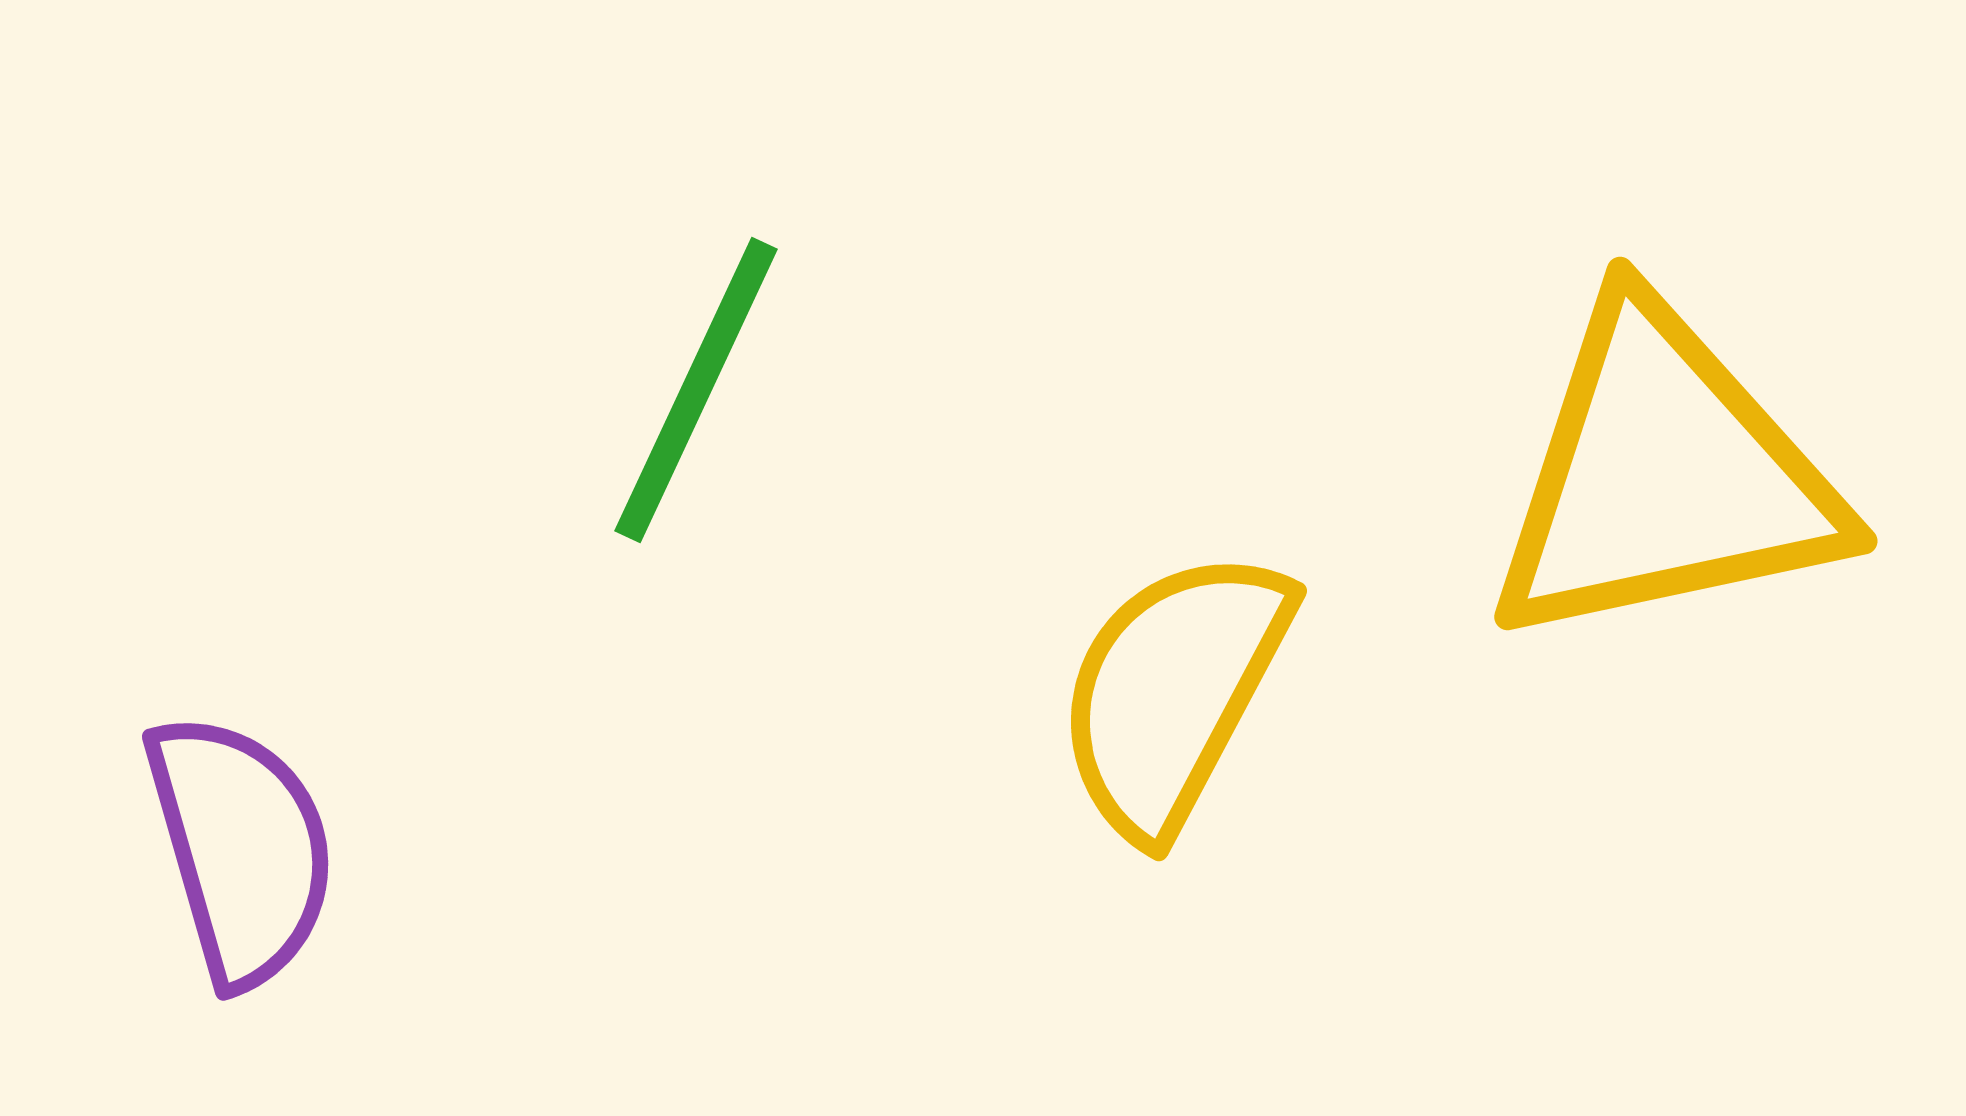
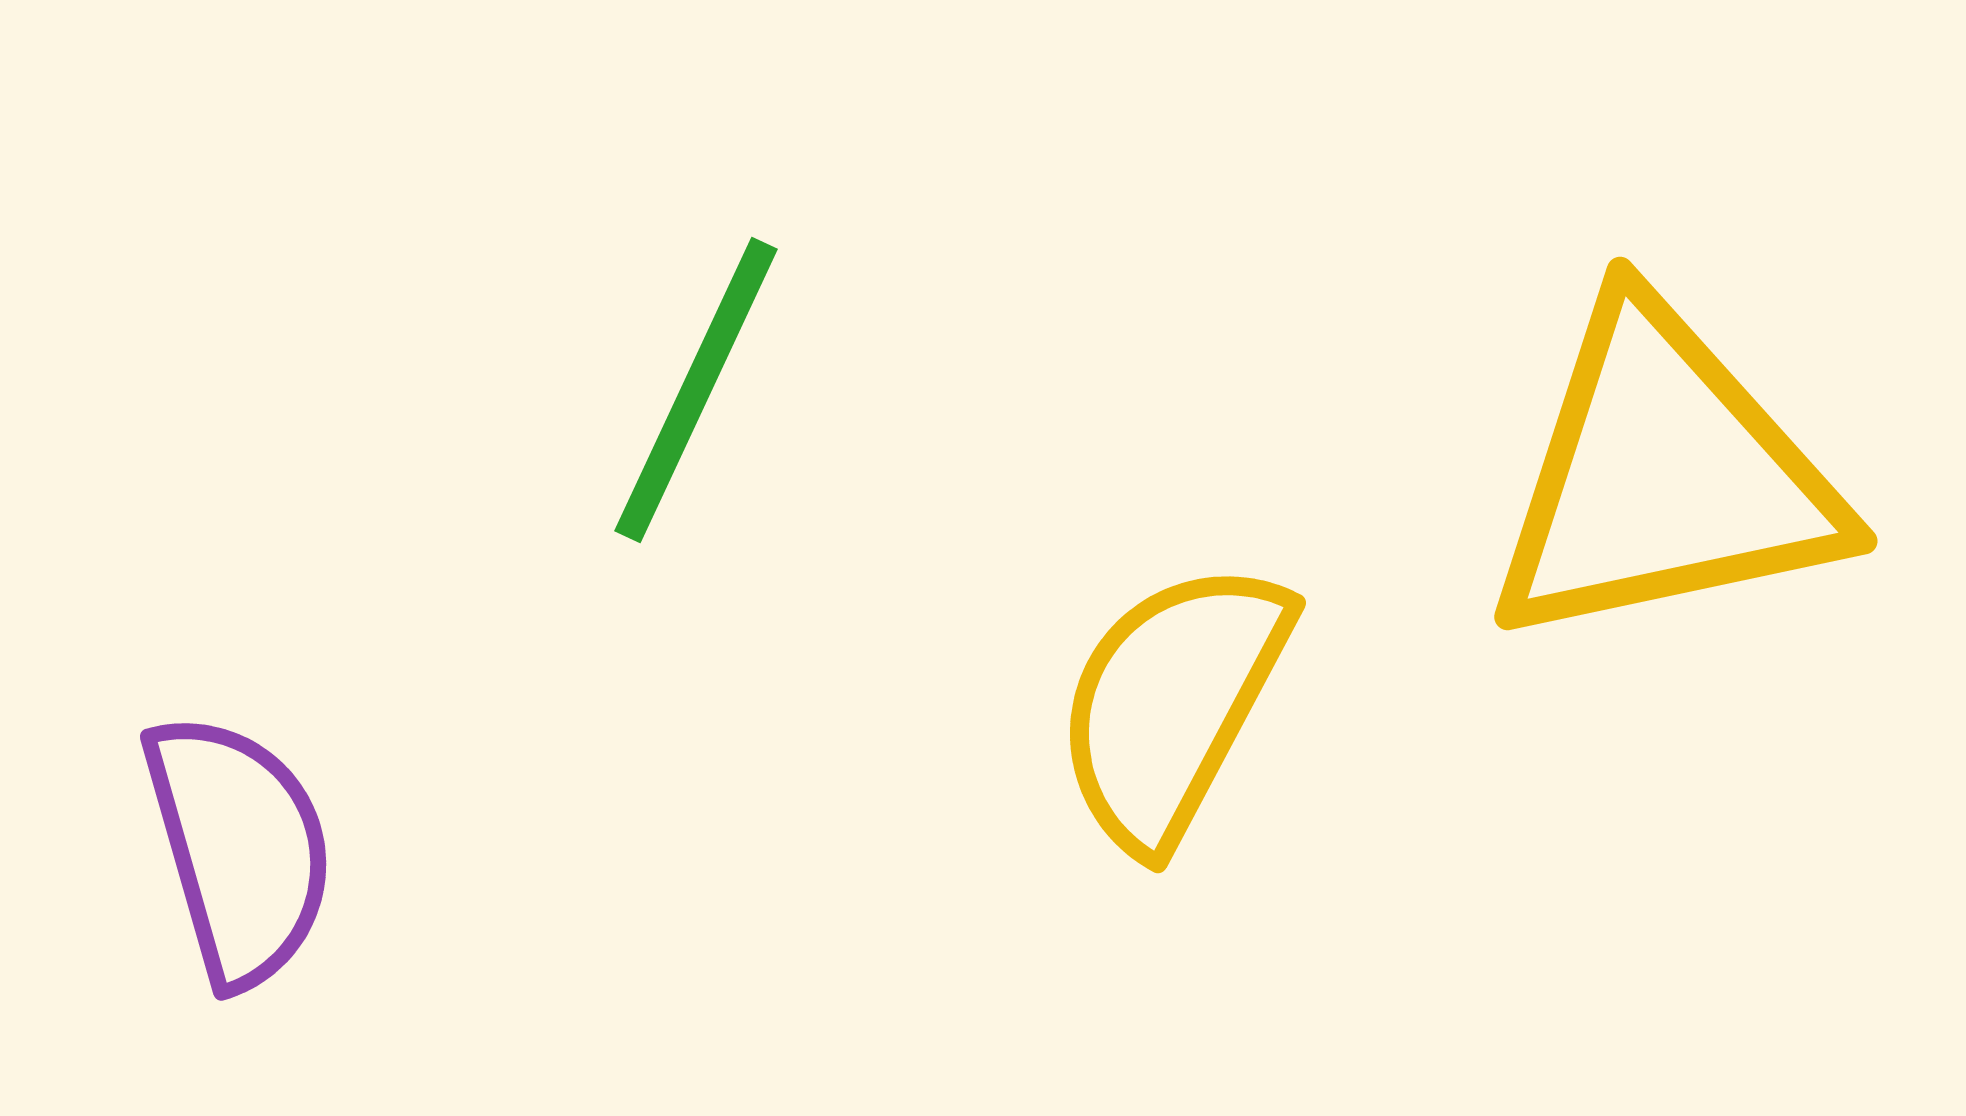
yellow semicircle: moved 1 px left, 12 px down
purple semicircle: moved 2 px left
